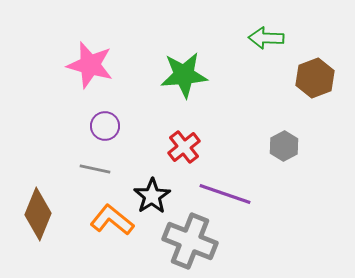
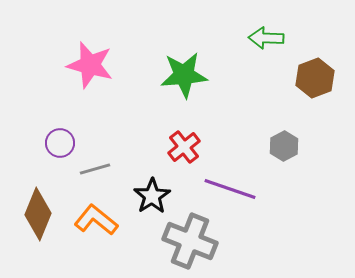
purple circle: moved 45 px left, 17 px down
gray line: rotated 28 degrees counterclockwise
purple line: moved 5 px right, 5 px up
orange L-shape: moved 16 px left
